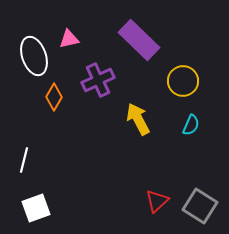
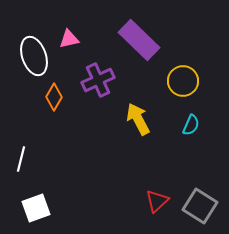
white line: moved 3 px left, 1 px up
